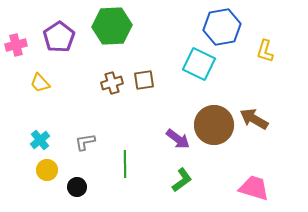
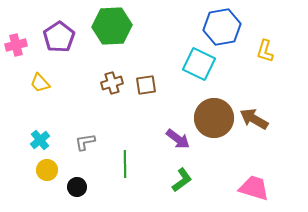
brown square: moved 2 px right, 5 px down
brown circle: moved 7 px up
